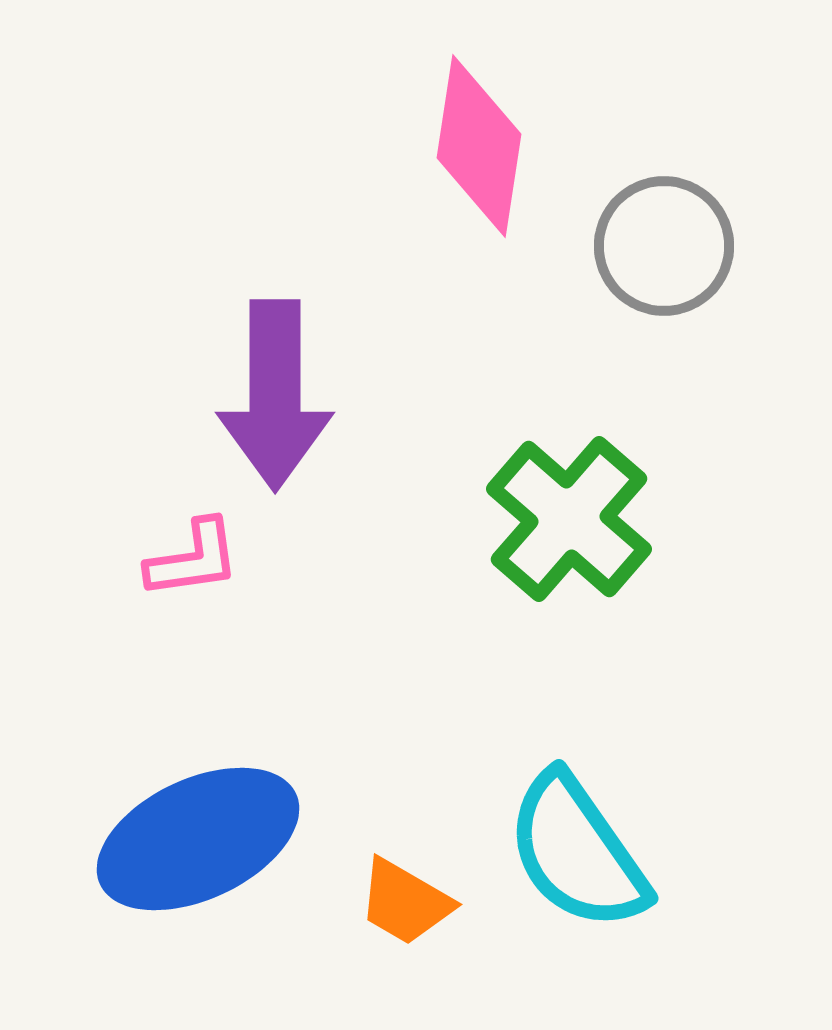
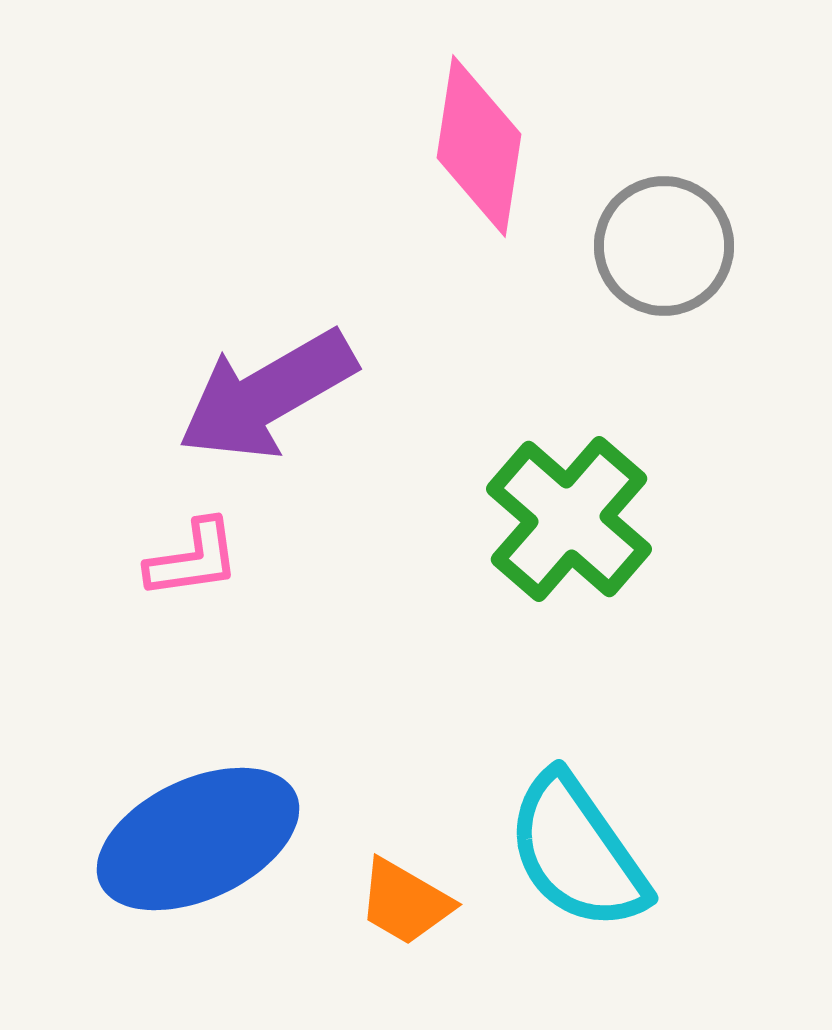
purple arrow: moved 8 px left; rotated 60 degrees clockwise
